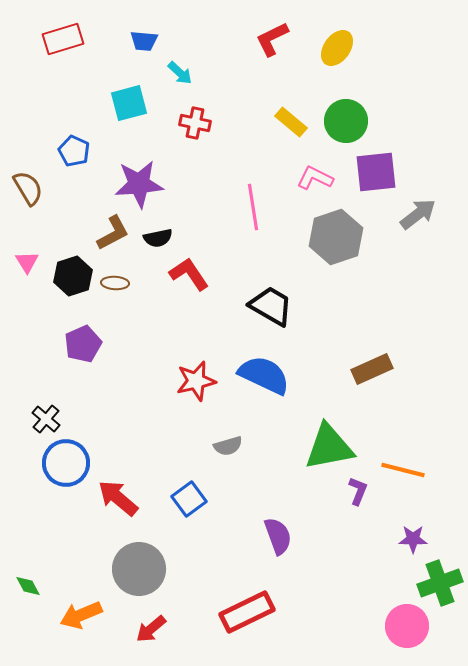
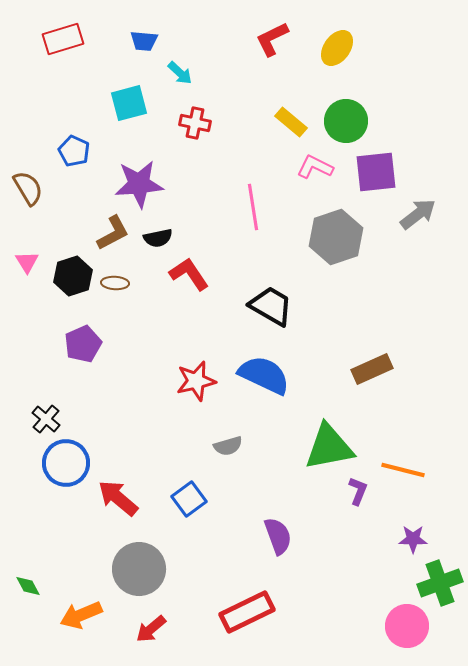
pink L-shape at (315, 178): moved 11 px up
